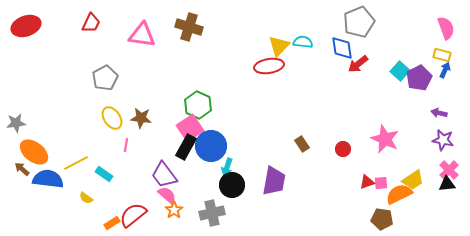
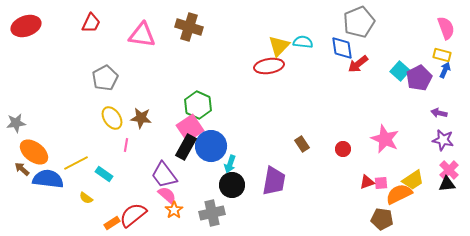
cyan arrow at (227, 167): moved 3 px right, 3 px up
